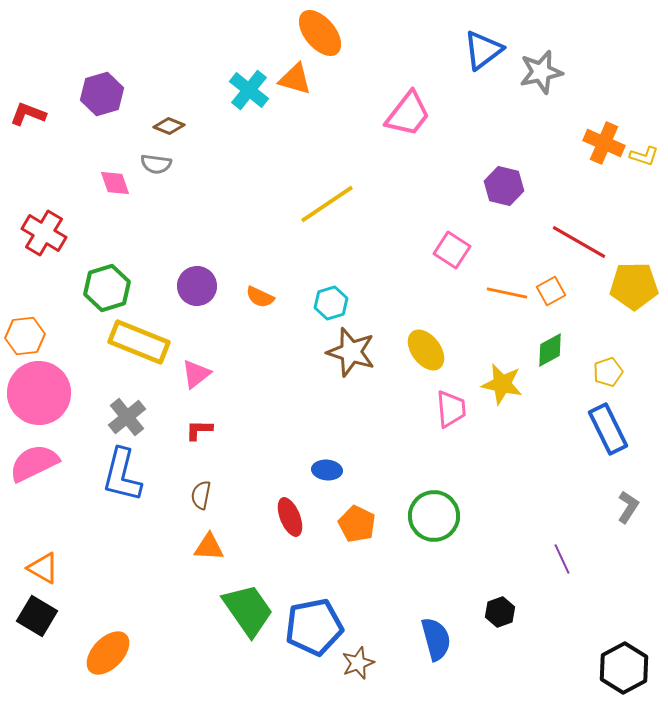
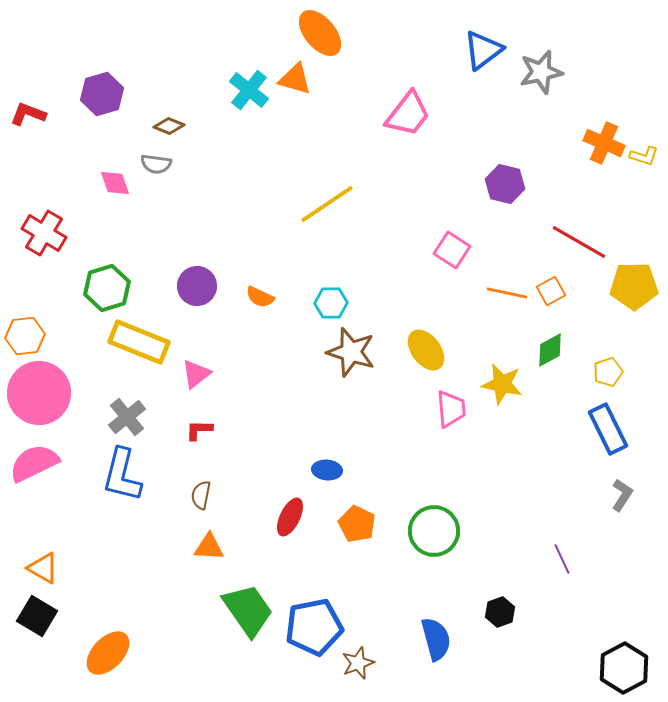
purple hexagon at (504, 186): moved 1 px right, 2 px up
cyan hexagon at (331, 303): rotated 16 degrees clockwise
gray L-shape at (628, 507): moved 6 px left, 12 px up
green circle at (434, 516): moved 15 px down
red ellipse at (290, 517): rotated 48 degrees clockwise
